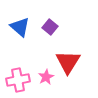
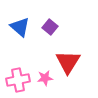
pink star: moved 1 px left, 1 px down; rotated 21 degrees clockwise
